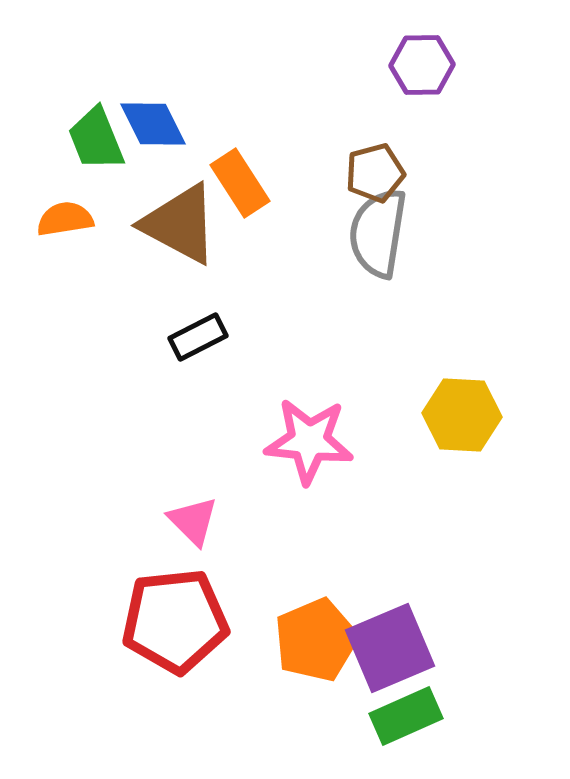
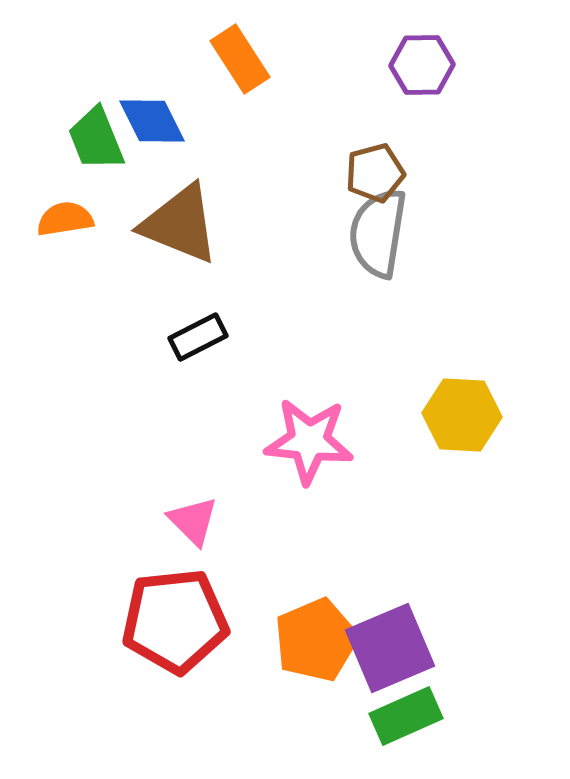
blue diamond: moved 1 px left, 3 px up
orange rectangle: moved 124 px up
brown triangle: rotated 6 degrees counterclockwise
